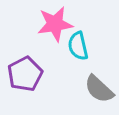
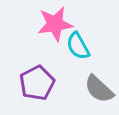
cyan semicircle: rotated 16 degrees counterclockwise
purple pentagon: moved 12 px right, 9 px down
